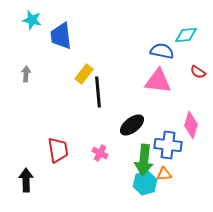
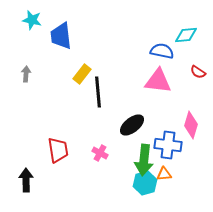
yellow rectangle: moved 2 px left
